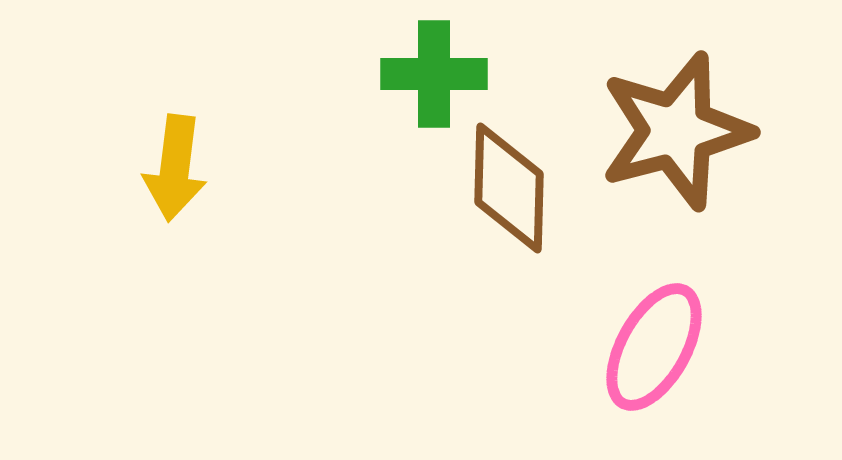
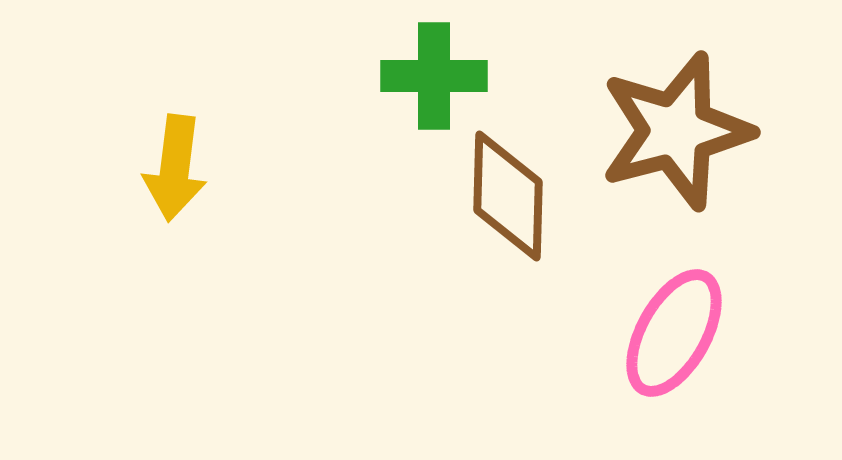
green cross: moved 2 px down
brown diamond: moved 1 px left, 8 px down
pink ellipse: moved 20 px right, 14 px up
